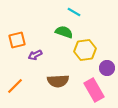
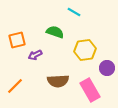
green semicircle: moved 9 px left
pink rectangle: moved 4 px left
